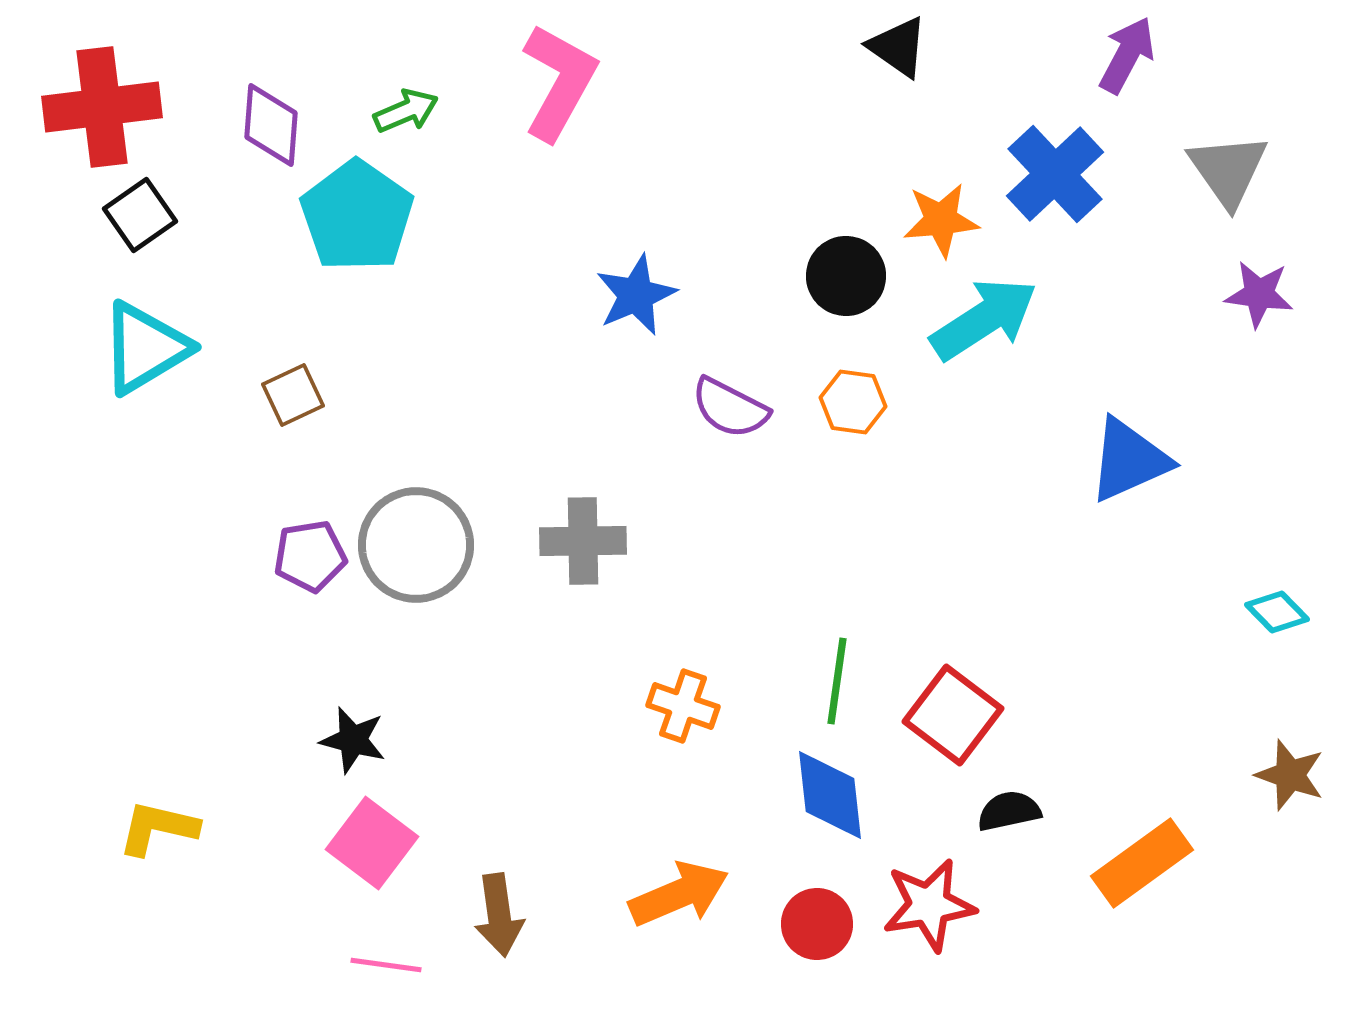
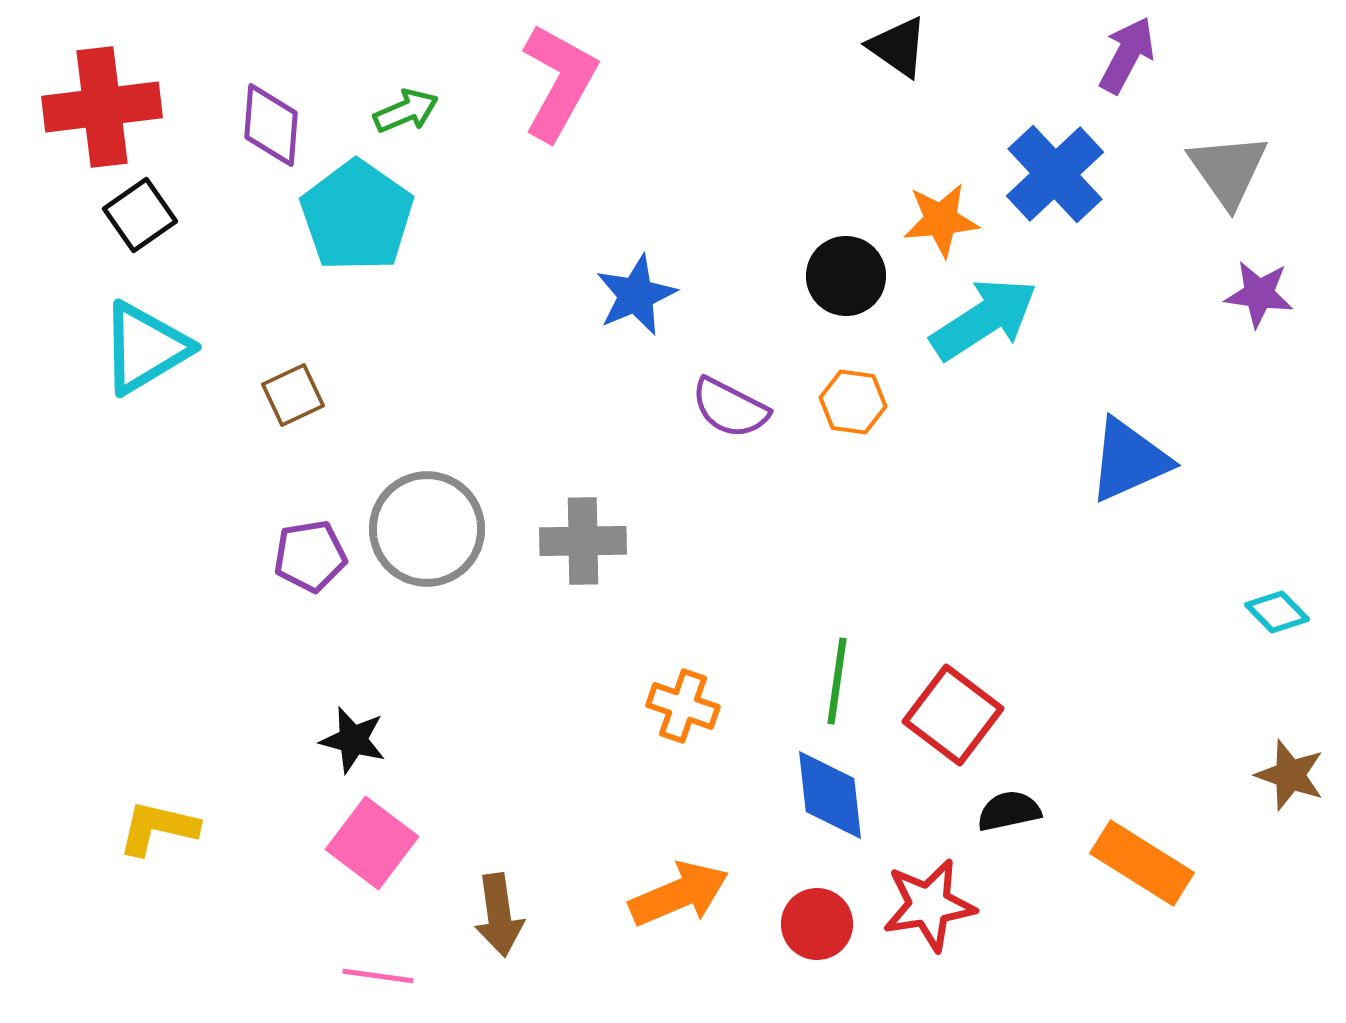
gray circle: moved 11 px right, 16 px up
orange rectangle: rotated 68 degrees clockwise
pink line: moved 8 px left, 11 px down
